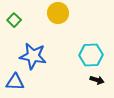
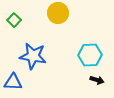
cyan hexagon: moved 1 px left
blue triangle: moved 2 px left
